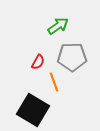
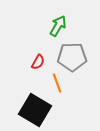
green arrow: rotated 25 degrees counterclockwise
orange line: moved 3 px right, 1 px down
black square: moved 2 px right
